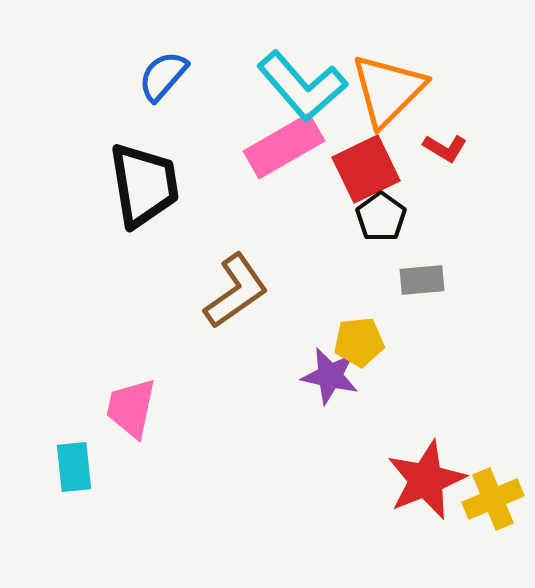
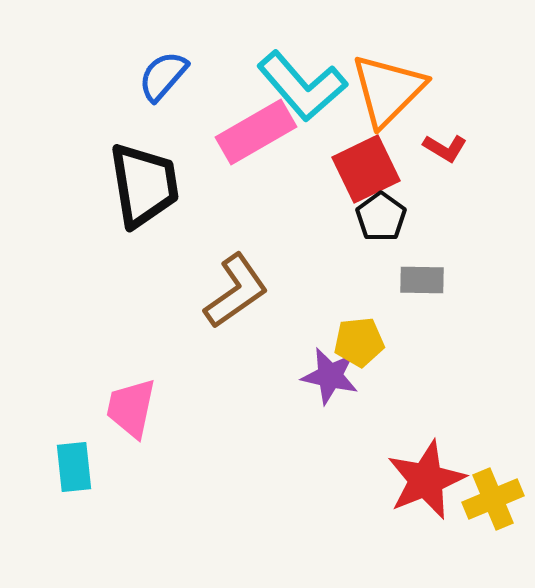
pink rectangle: moved 28 px left, 14 px up
gray rectangle: rotated 6 degrees clockwise
